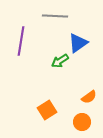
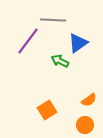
gray line: moved 2 px left, 4 px down
purple line: moved 7 px right; rotated 28 degrees clockwise
green arrow: rotated 60 degrees clockwise
orange semicircle: moved 3 px down
orange circle: moved 3 px right, 3 px down
